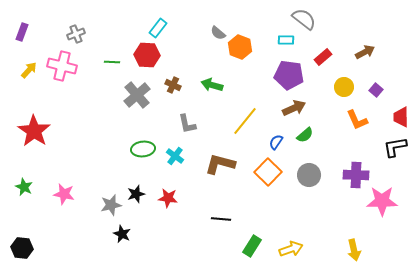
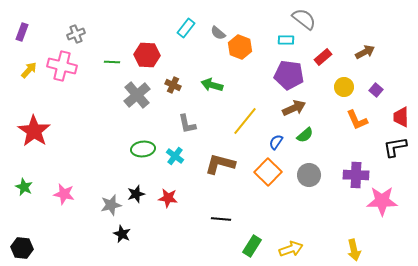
cyan rectangle at (158, 28): moved 28 px right
